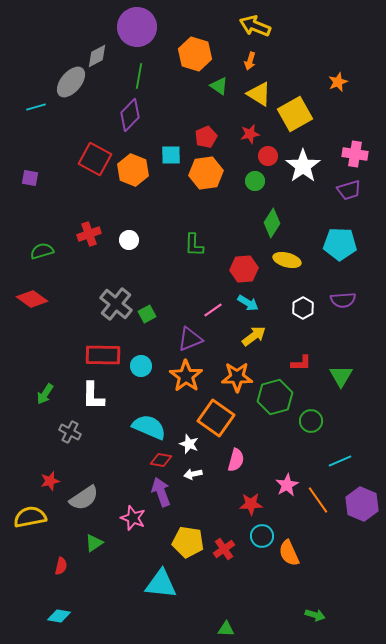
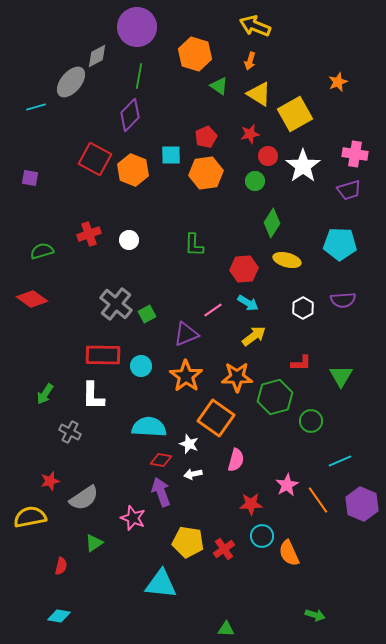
purple triangle at (190, 339): moved 4 px left, 5 px up
cyan semicircle at (149, 427): rotated 20 degrees counterclockwise
